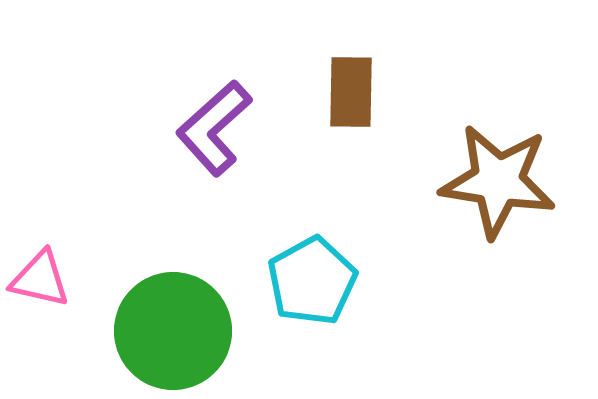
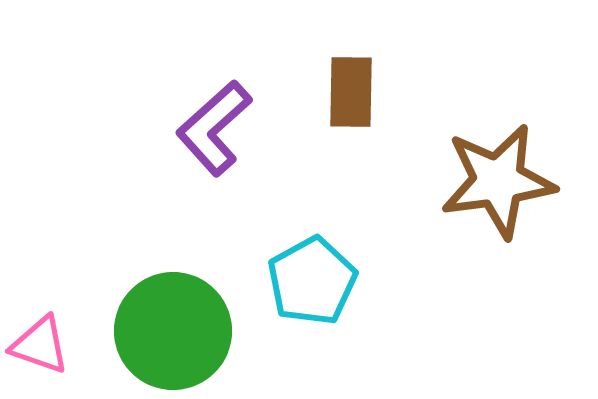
brown star: rotated 17 degrees counterclockwise
pink triangle: moved 66 px down; rotated 6 degrees clockwise
